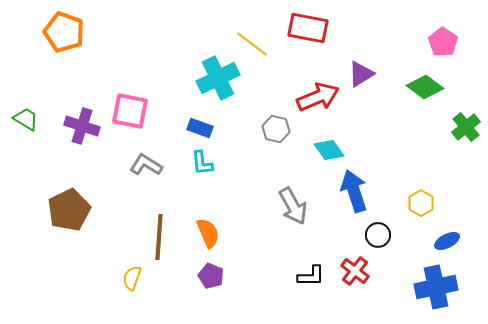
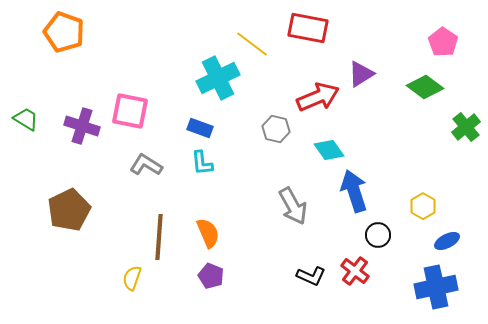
yellow hexagon: moved 2 px right, 3 px down
black L-shape: rotated 24 degrees clockwise
